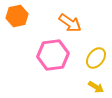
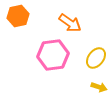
orange hexagon: moved 1 px right
yellow arrow: moved 3 px right; rotated 14 degrees counterclockwise
